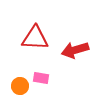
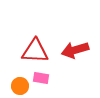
red triangle: moved 13 px down
